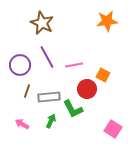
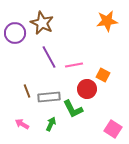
purple line: moved 2 px right
purple circle: moved 5 px left, 32 px up
brown line: rotated 40 degrees counterclockwise
green arrow: moved 3 px down
